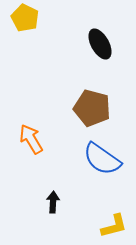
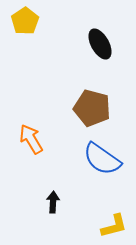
yellow pentagon: moved 3 px down; rotated 12 degrees clockwise
